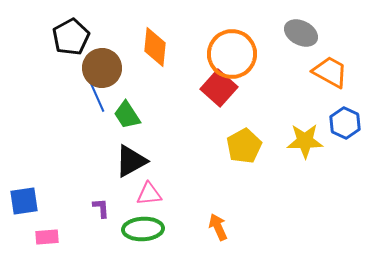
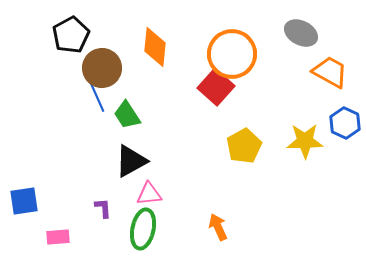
black pentagon: moved 2 px up
red square: moved 3 px left, 1 px up
purple L-shape: moved 2 px right
green ellipse: rotated 75 degrees counterclockwise
pink rectangle: moved 11 px right
